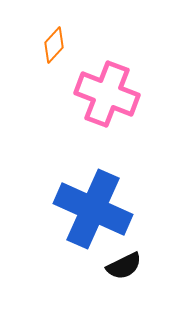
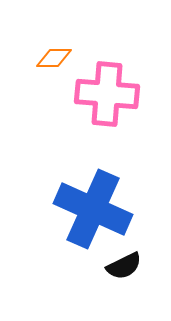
orange diamond: moved 13 px down; rotated 48 degrees clockwise
pink cross: rotated 16 degrees counterclockwise
